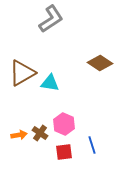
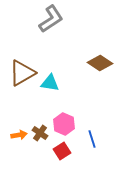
blue line: moved 6 px up
red square: moved 2 px left, 1 px up; rotated 24 degrees counterclockwise
